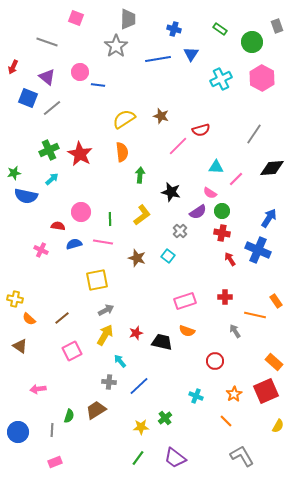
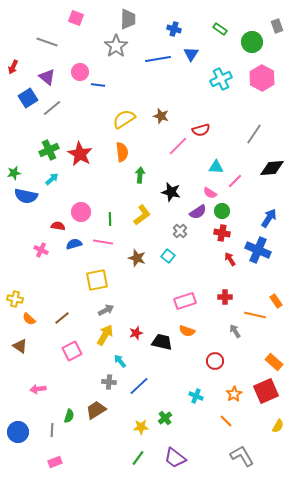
blue square at (28, 98): rotated 36 degrees clockwise
pink line at (236, 179): moved 1 px left, 2 px down
